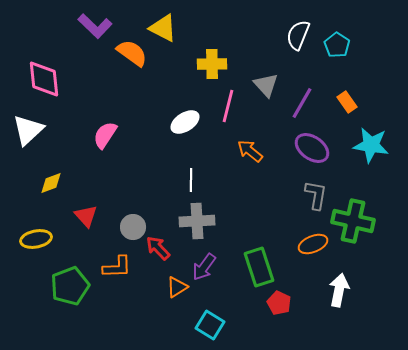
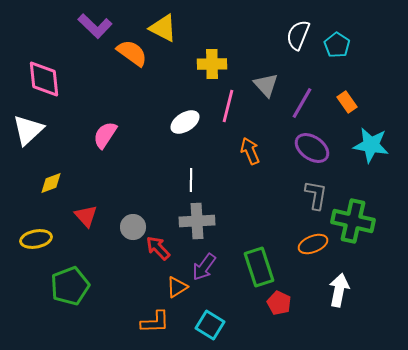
orange arrow: rotated 28 degrees clockwise
orange L-shape: moved 38 px right, 55 px down
